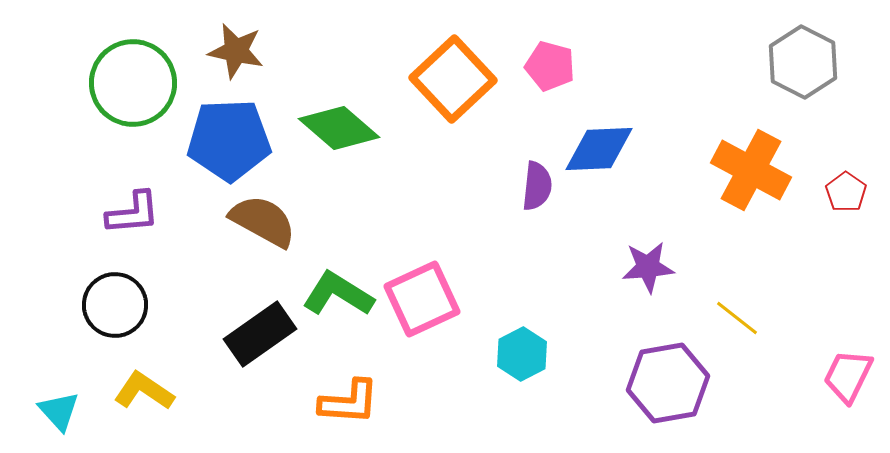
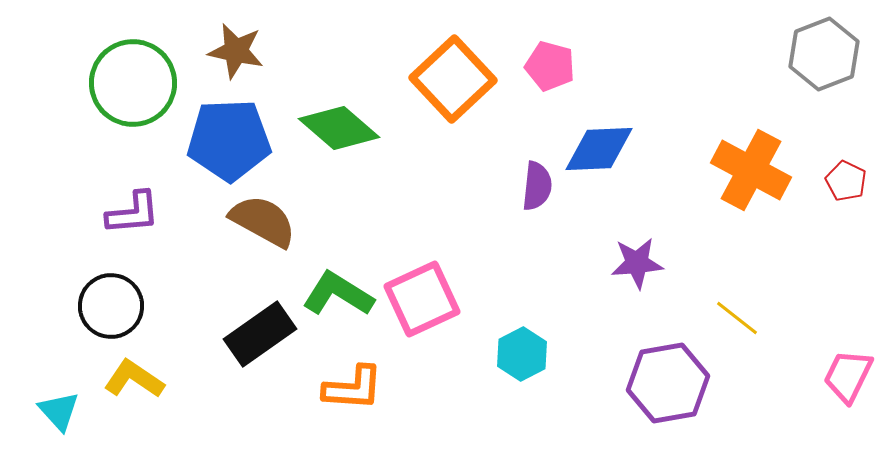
gray hexagon: moved 21 px right, 8 px up; rotated 12 degrees clockwise
red pentagon: moved 11 px up; rotated 9 degrees counterclockwise
purple star: moved 11 px left, 4 px up
black circle: moved 4 px left, 1 px down
yellow L-shape: moved 10 px left, 12 px up
orange L-shape: moved 4 px right, 14 px up
